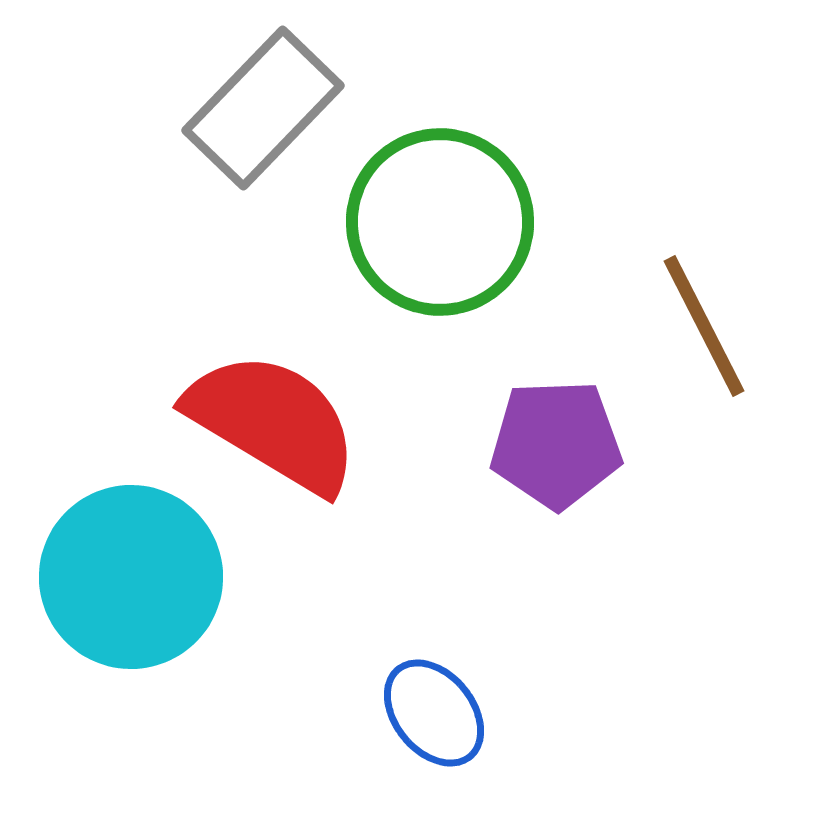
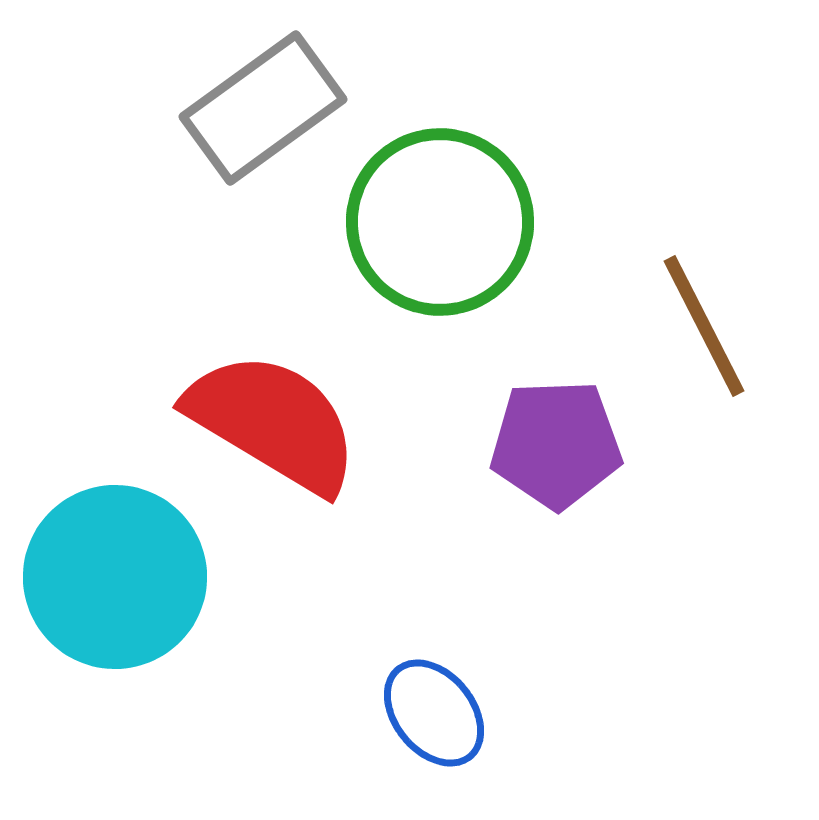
gray rectangle: rotated 10 degrees clockwise
cyan circle: moved 16 px left
